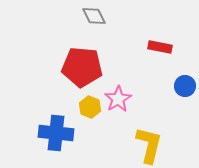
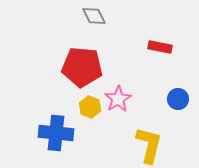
blue circle: moved 7 px left, 13 px down
